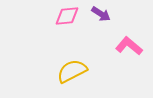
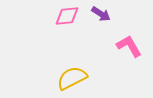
pink L-shape: rotated 20 degrees clockwise
yellow semicircle: moved 7 px down
